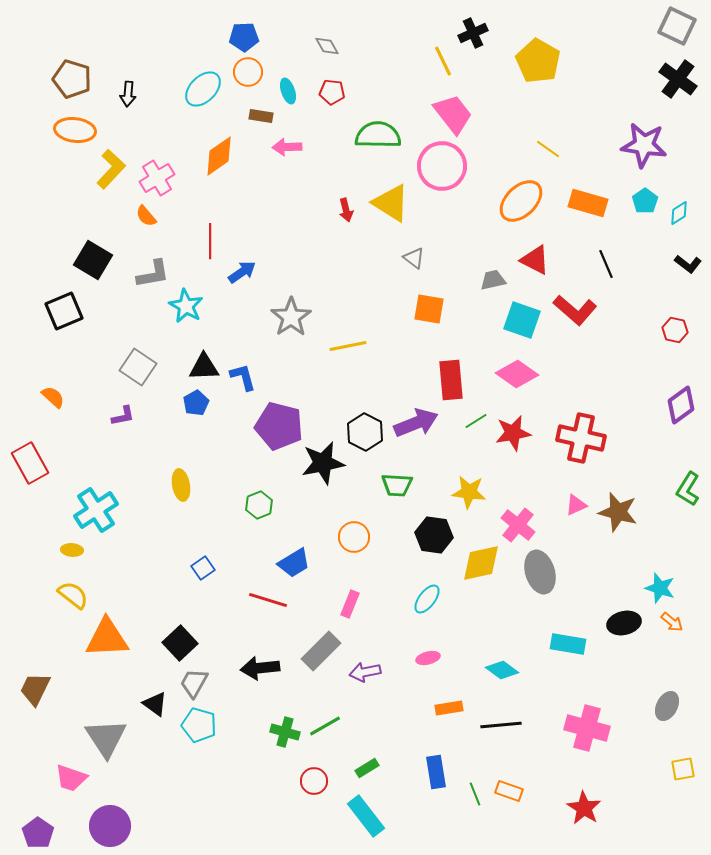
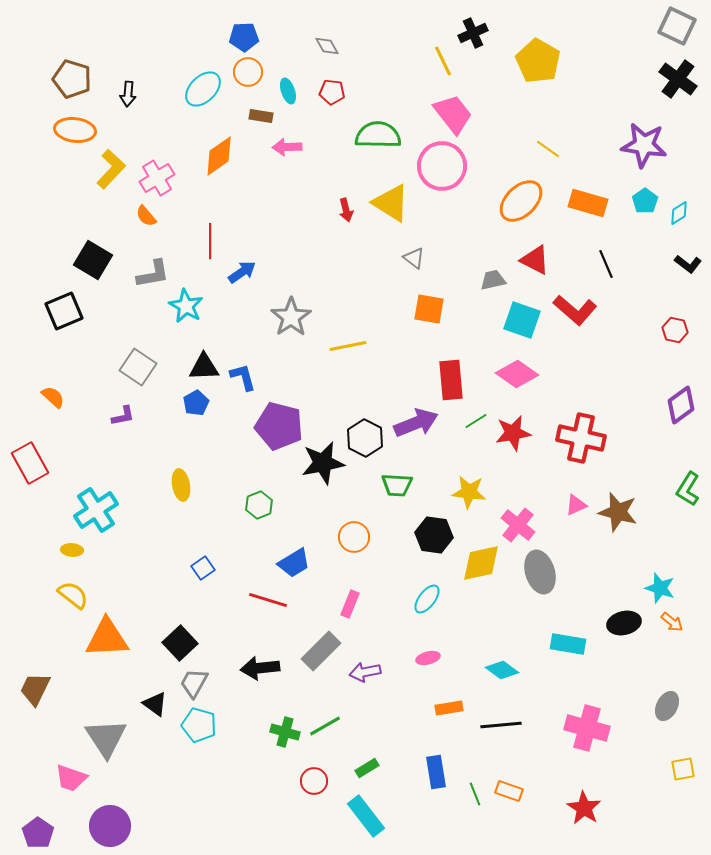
black hexagon at (365, 432): moved 6 px down
